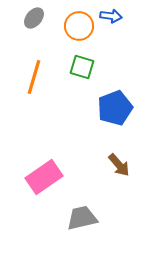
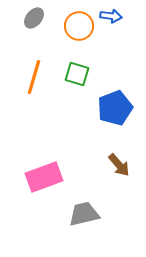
green square: moved 5 px left, 7 px down
pink rectangle: rotated 15 degrees clockwise
gray trapezoid: moved 2 px right, 4 px up
